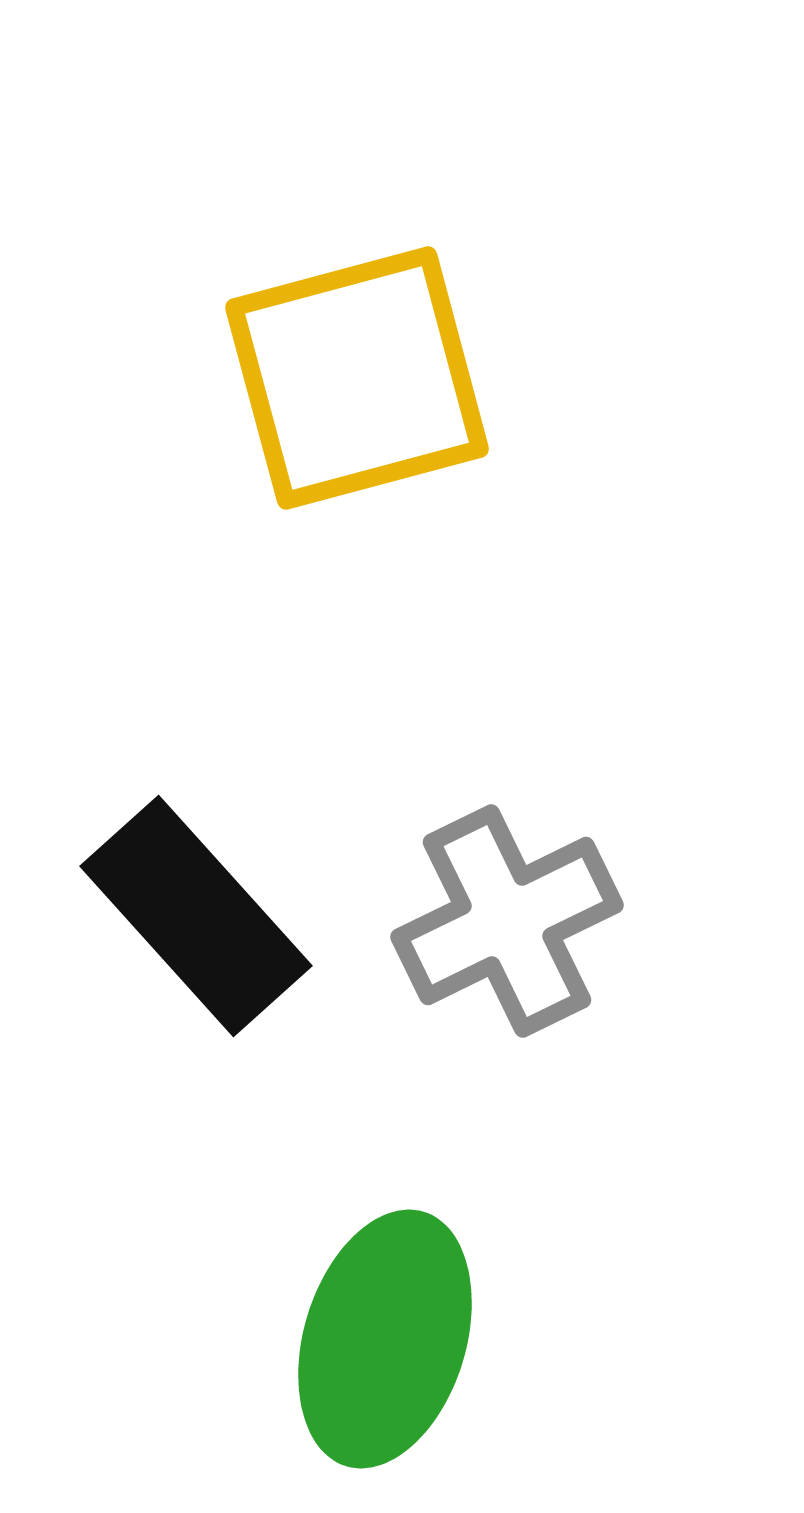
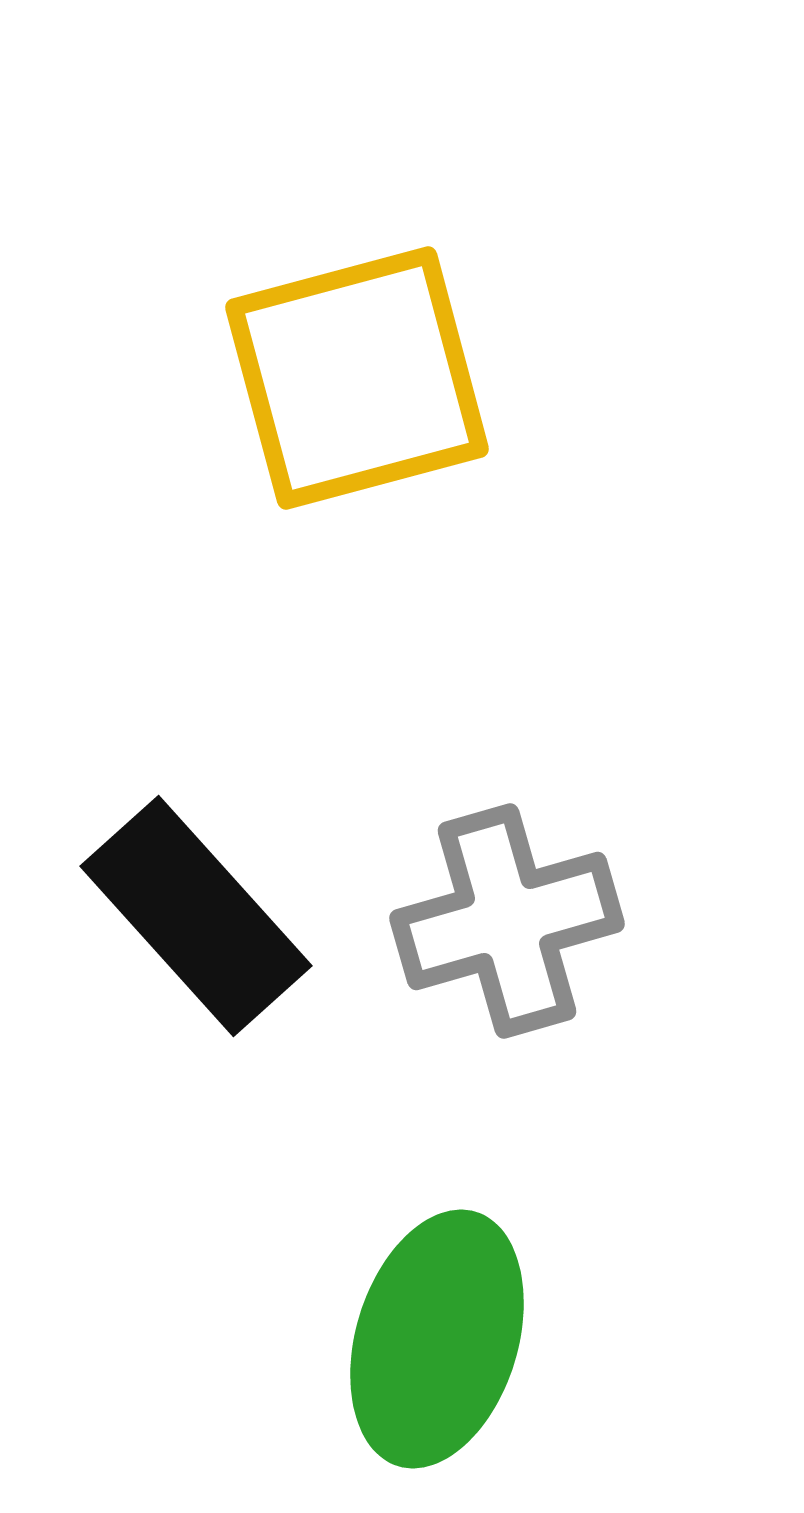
gray cross: rotated 10 degrees clockwise
green ellipse: moved 52 px right
